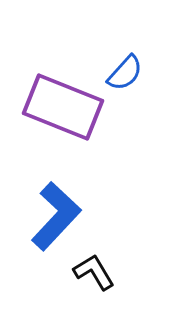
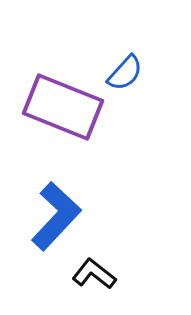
black L-shape: moved 2 px down; rotated 21 degrees counterclockwise
